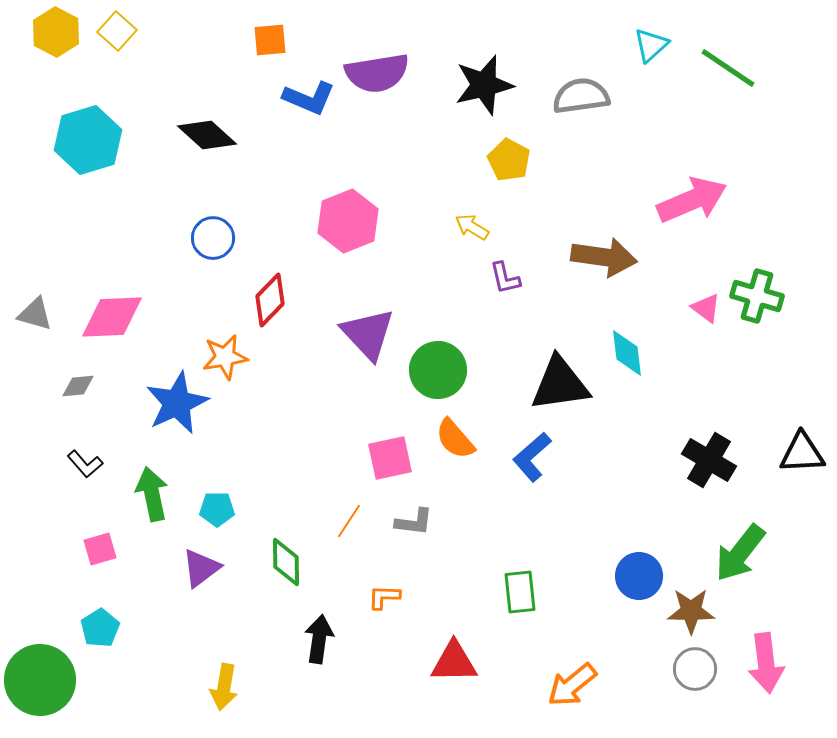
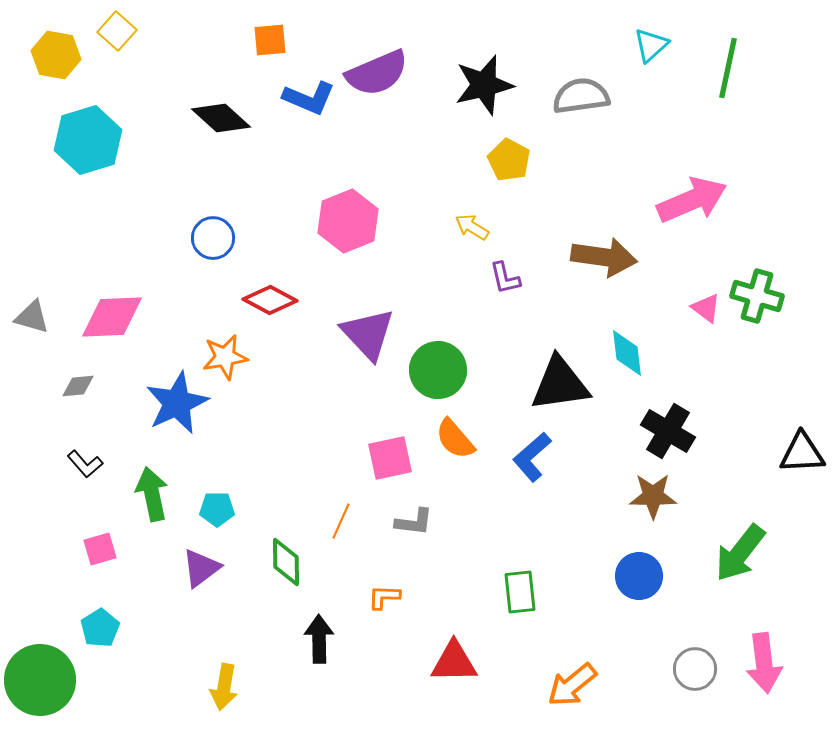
yellow hexagon at (56, 32): moved 23 px down; rotated 18 degrees counterclockwise
green line at (728, 68): rotated 68 degrees clockwise
purple semicircle at (377, 73): rotated 14 degrees counterclockwise
black diamond at (207, 135): moved 14 px right, 17 px up
red diamond at (270, 300): rotated 74 degrees clockwise
gray triangle at (35, 314): moved 3 px left, 3 px down
black cross at (709, 460): moved 41 px left, 29 px up
orange line at (349, 521): moved 8 px left; rotated 9 degrees counterclockwise
brown star at (691, 611): moved 38 px left, 115 px up
black arrow at (319, 639): rotated 9 degrees counterclockwise
pink arrow at (766, 663): moved 2 px left
